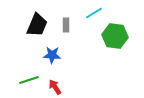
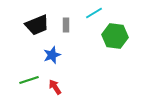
black trapezoid: rotated 45 degrees clockwise
blue star: rotated 24 degrees counterclockwise
